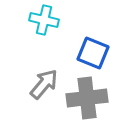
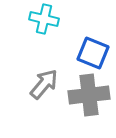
cyan cross: moved 1 px up
gray cross: moved 2 px right, 3 px up
